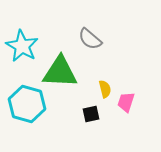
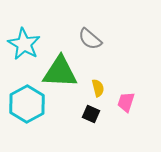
cyan star: moved 2 px right, 2 px up
yellow semicircle: moved 7 px left, 1 px up
cyan hexagon: rotated 15 degrees clockwise
black square: rotated 36 degrees clockwise
